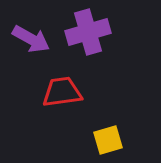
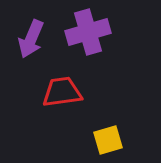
purple arrow: rotated 84 degrees clockwise
